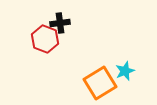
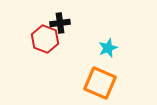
cyan star: moved 17 px left, 23 px up
orange square: rotated 36 degrees counterclockwise
